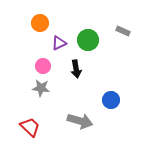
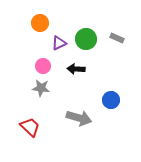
gray rectangle: moved 6 px left, 7 px down
green circle: moved 2 px left, 1 px up
black arrow: rotated 102 degrees clockwise
gray arrow: moved 1 px left, 3 px up
